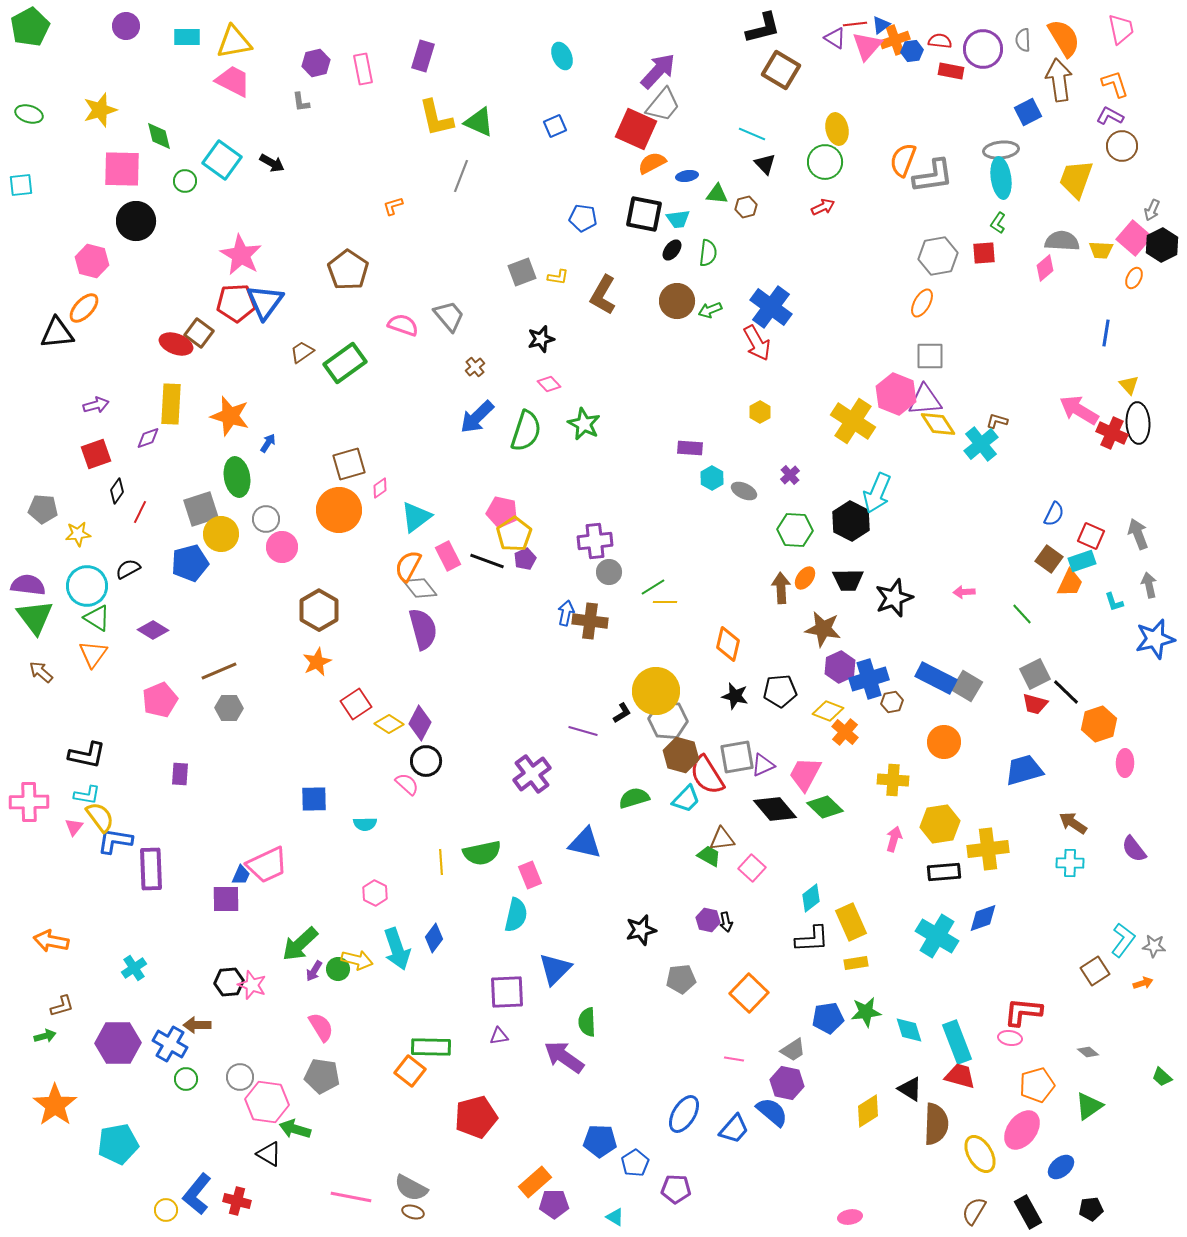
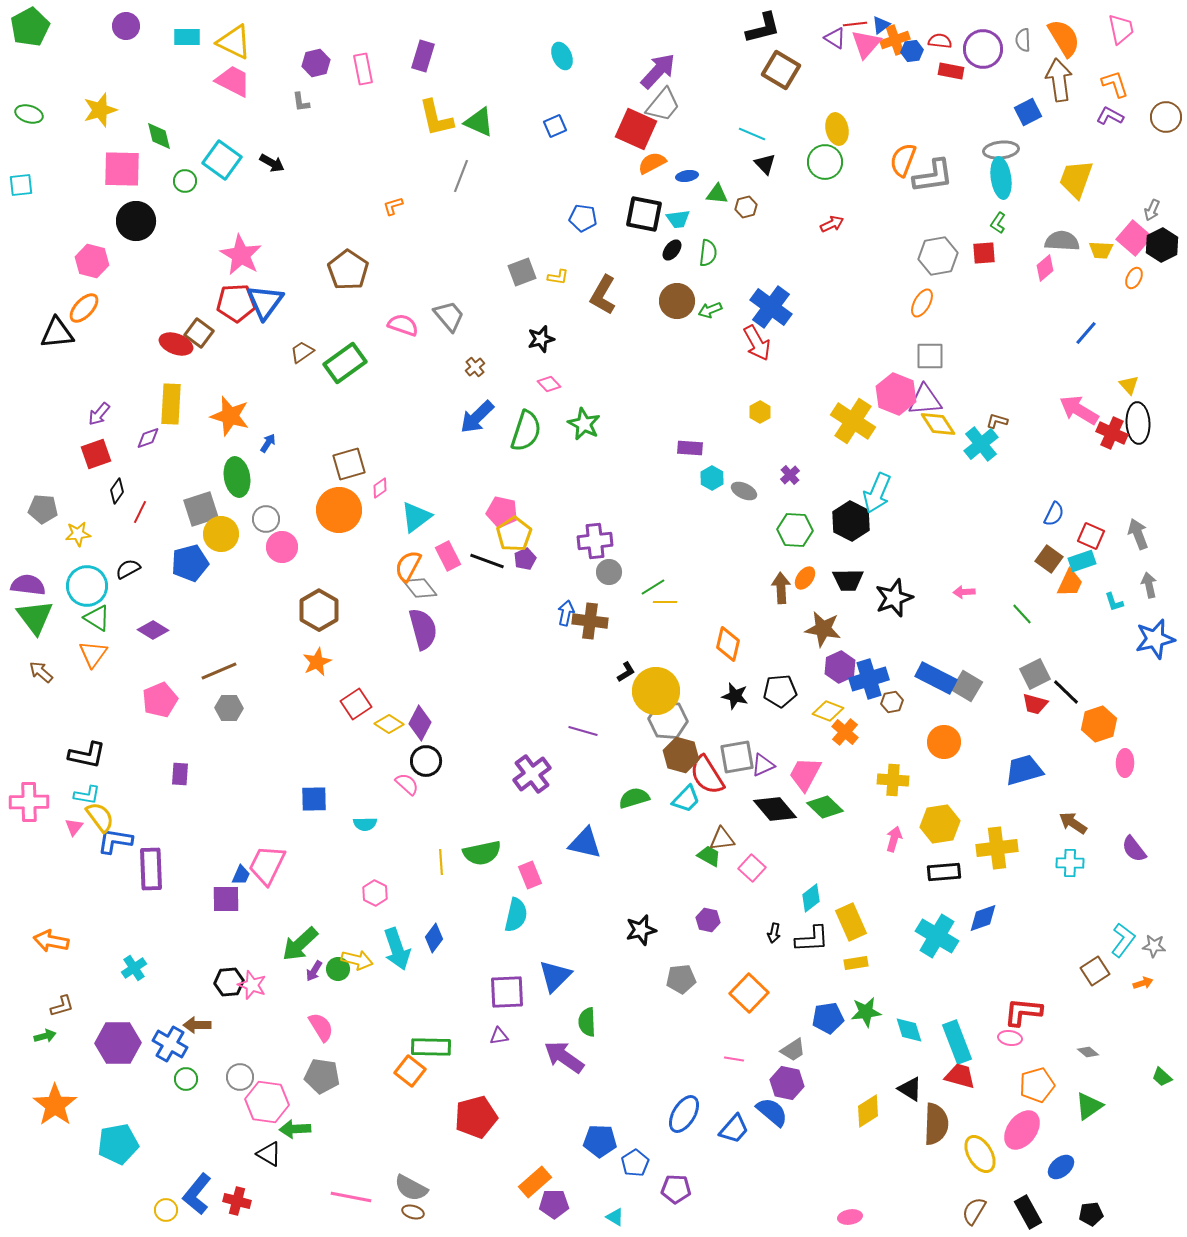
yellow triangle at (234, 42): rotated 36 degrees clockwise
pink triangle at (867, 46): moved 1 px left, 2 px up
brown circle at (1122, 146): moved 44 px right, 29 px up
red arrow at (823, 207): moved 9 px right, 17 px down
blue line at (1106, 333): moved 20 px left; rotated 32 degrees clockwise
purple arrow at (96, 405): moved 3 px right, 9 px down; rotated 145 degrees clockwise
black L-shape at (622, 713): moved 4 px right, 41 px up
yellow cross at (988, 849): moved 9 px right, 1 px up
pink trapezoid at (267, 865): rotated 141 degrees clockwise
black arrow at (726, 922): moved 48 px right, 11 px down; rotated 24 degrees clockwise
blue triangle at (555, 969): moved 7 px down
green arrow at (295, 1129): rotated 20 degrees counterclockwise
black pentagon at (1091, 1209): moved 5 px down
